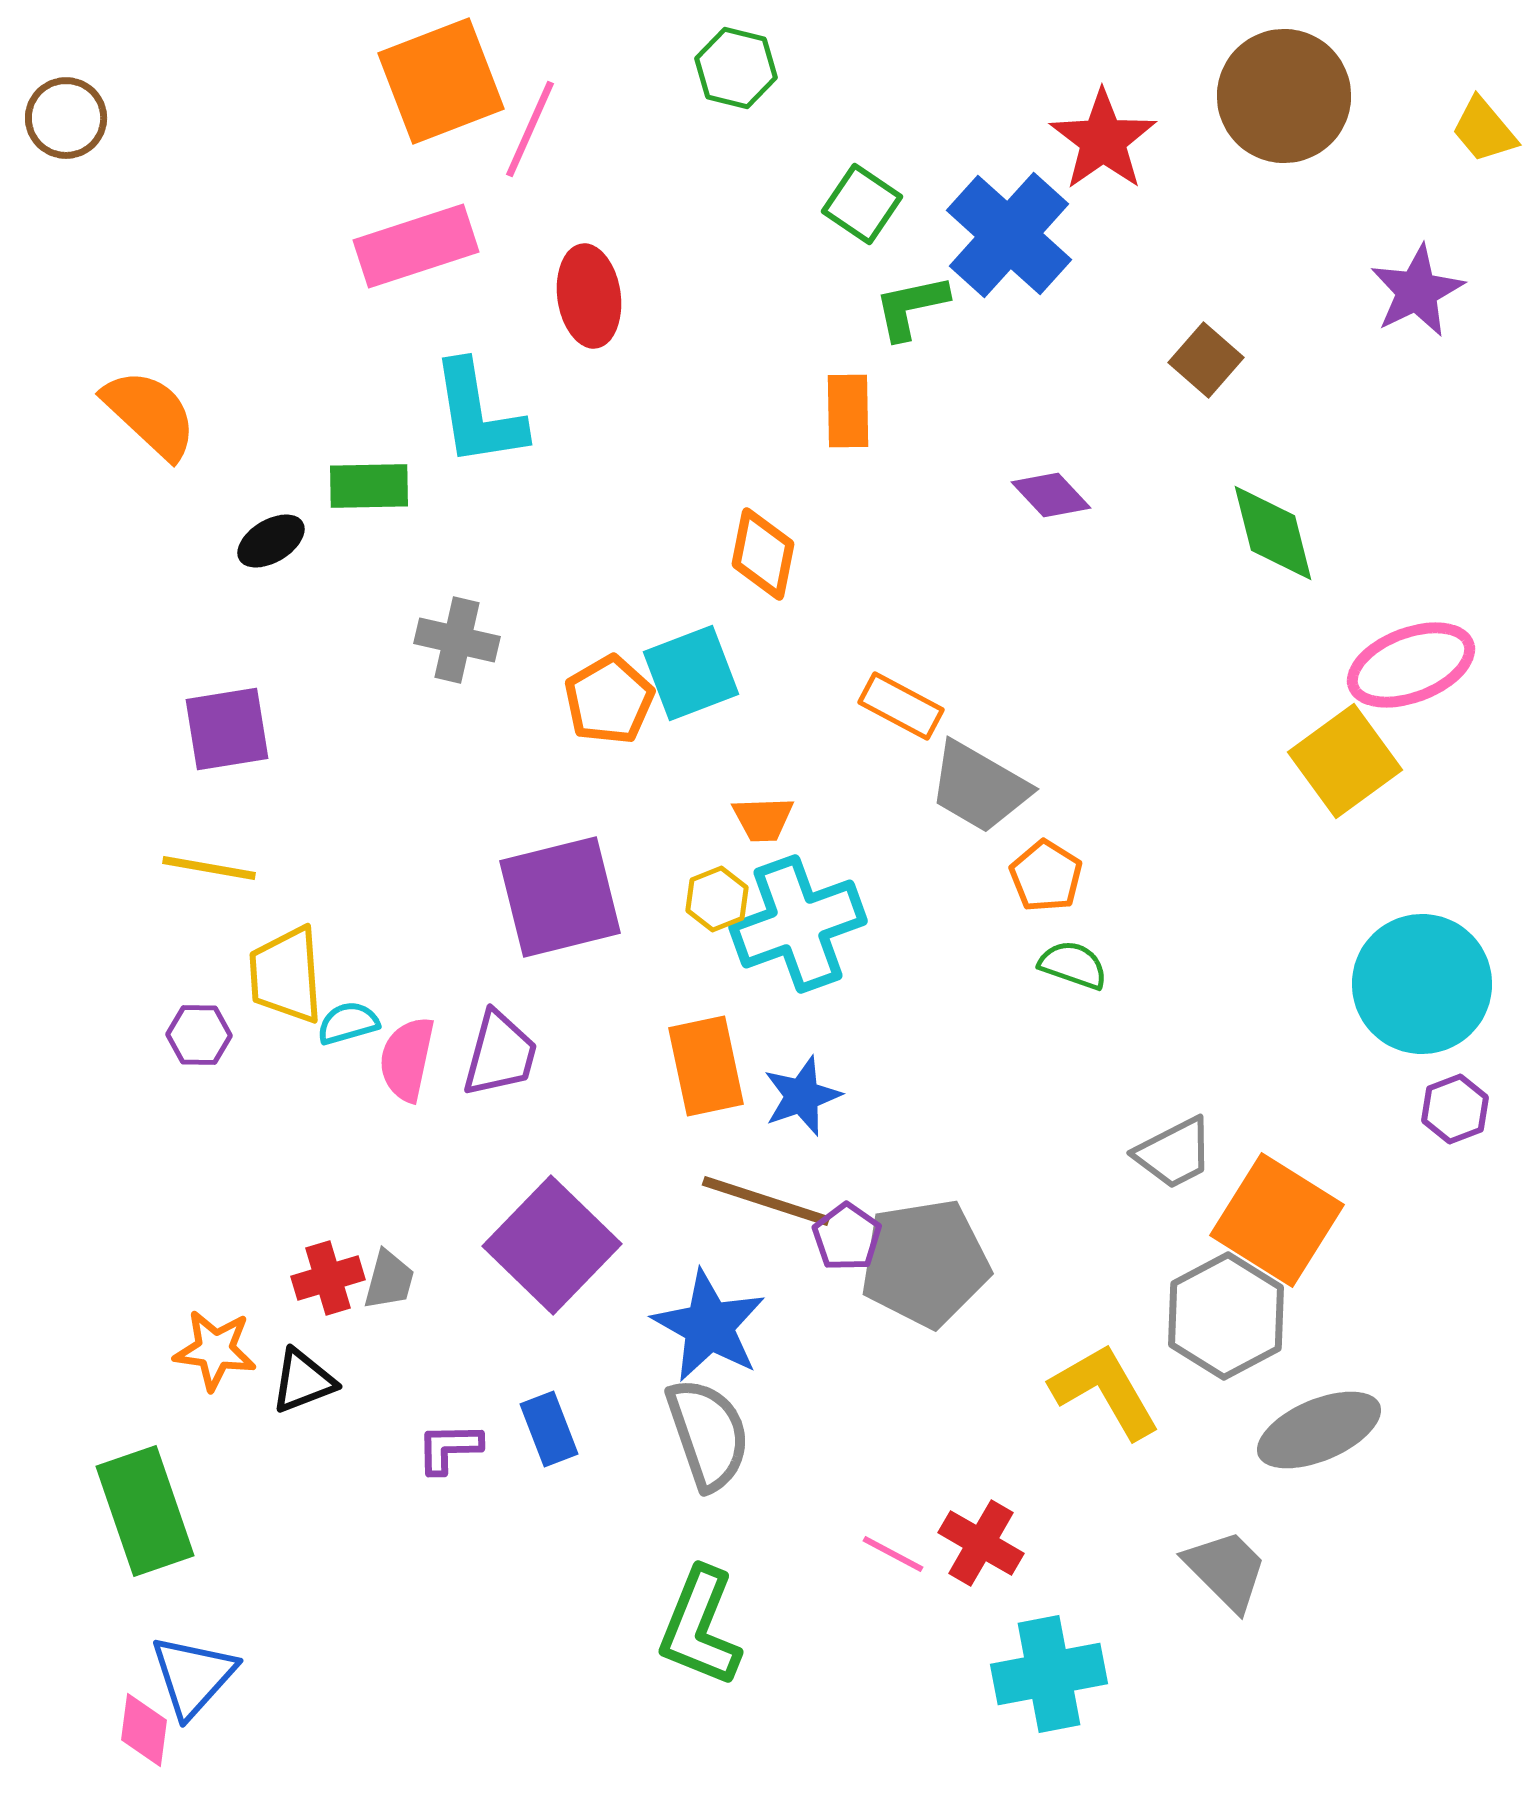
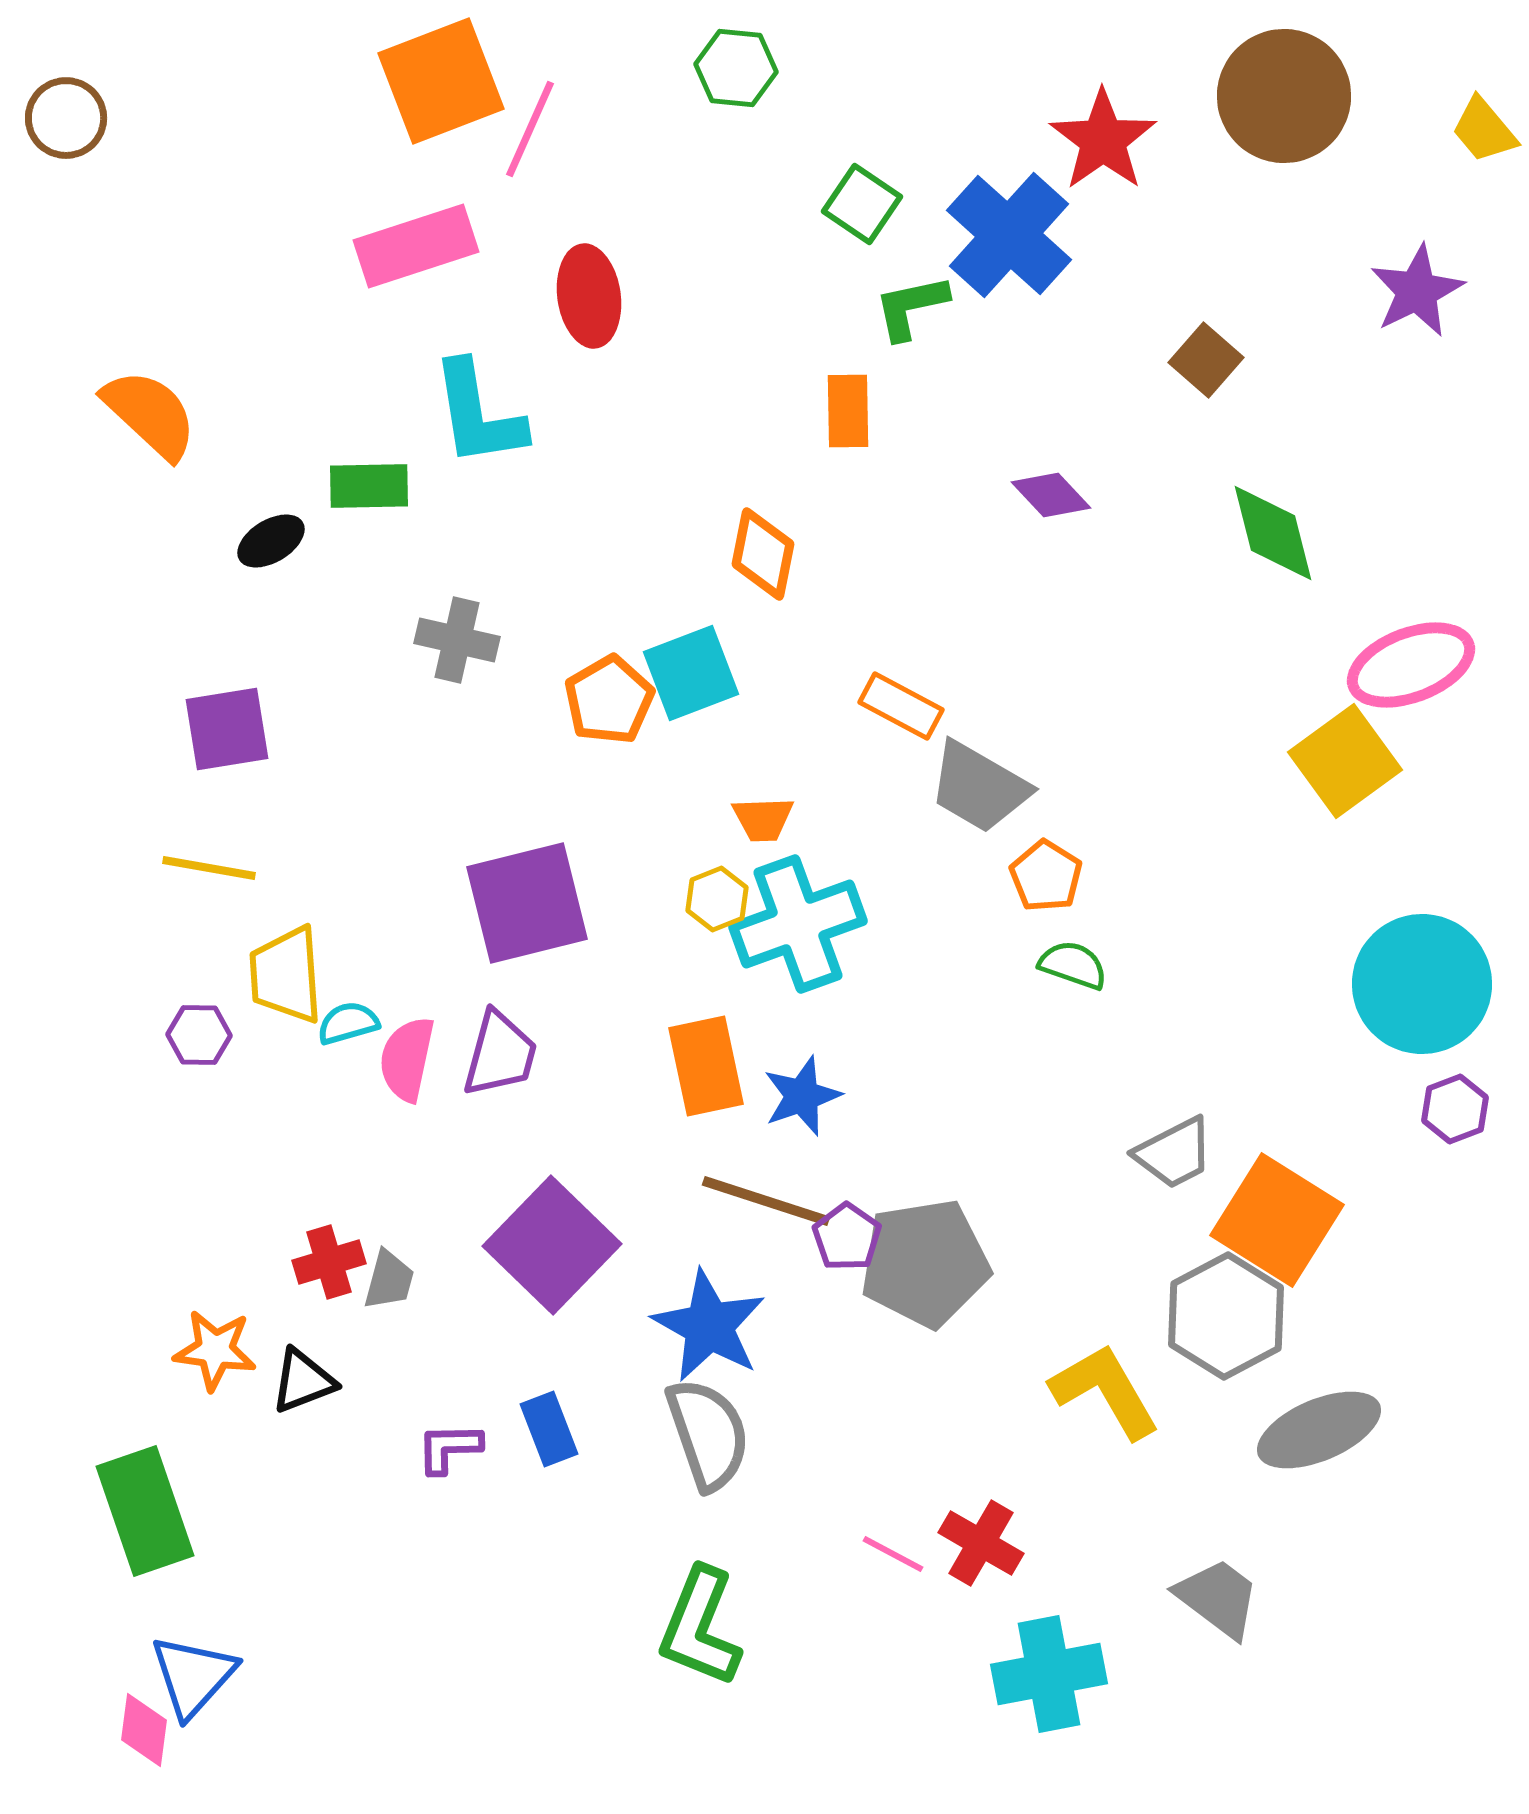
green hexagon at (736, 68): rotated 8 degrees counterclockwise
purple square at (560, 897): moved 33 px left, 6 px down
red cross at (328, 1278): moved 1 px right, 16 px up
gray trapezoid at (1226, 1570): moved 8 px left, 28 px down; rotated 8 degrees counterclockwise
